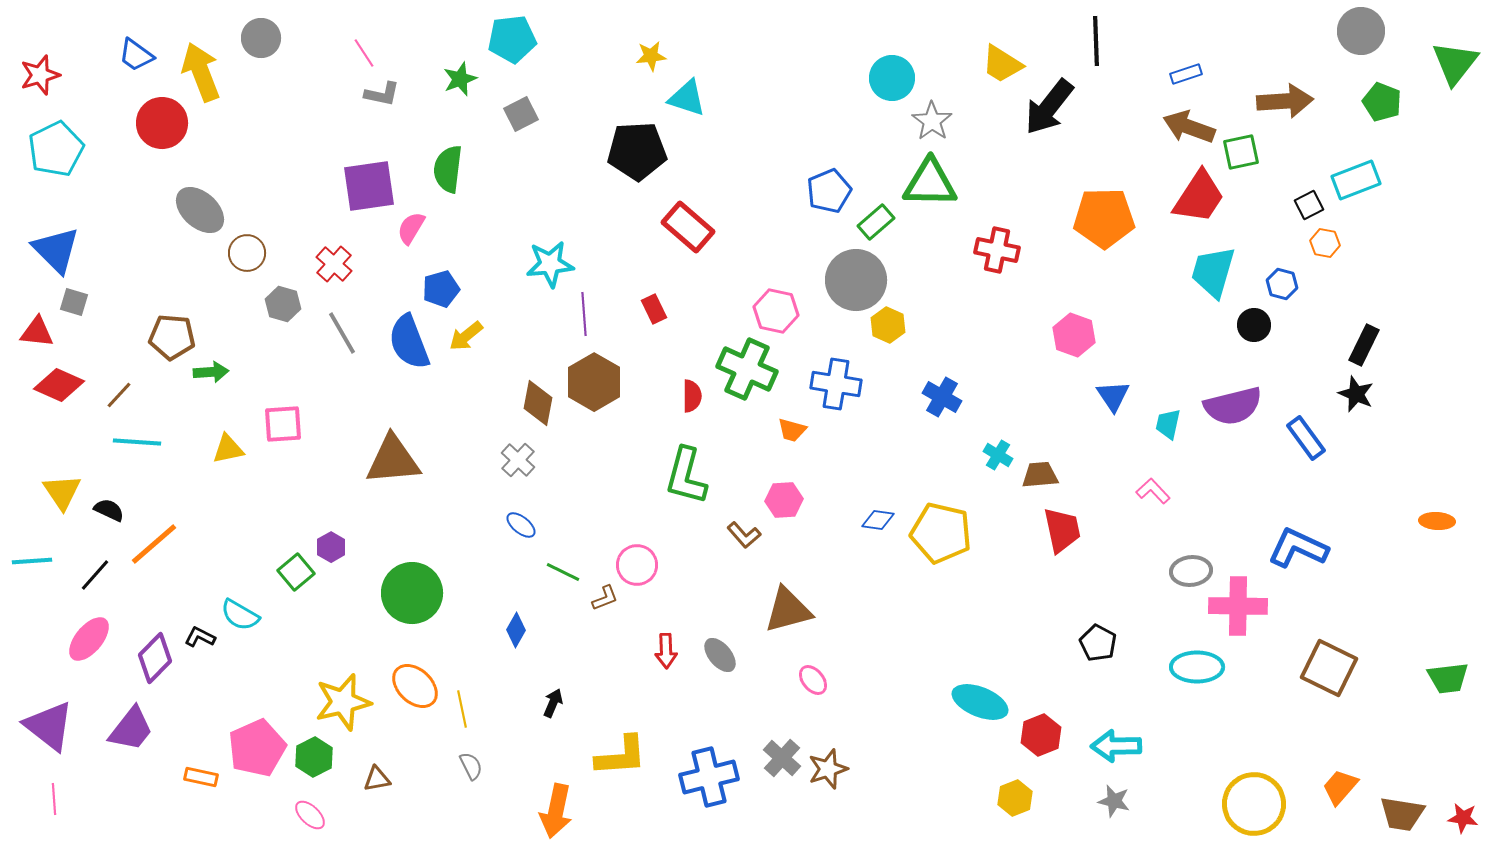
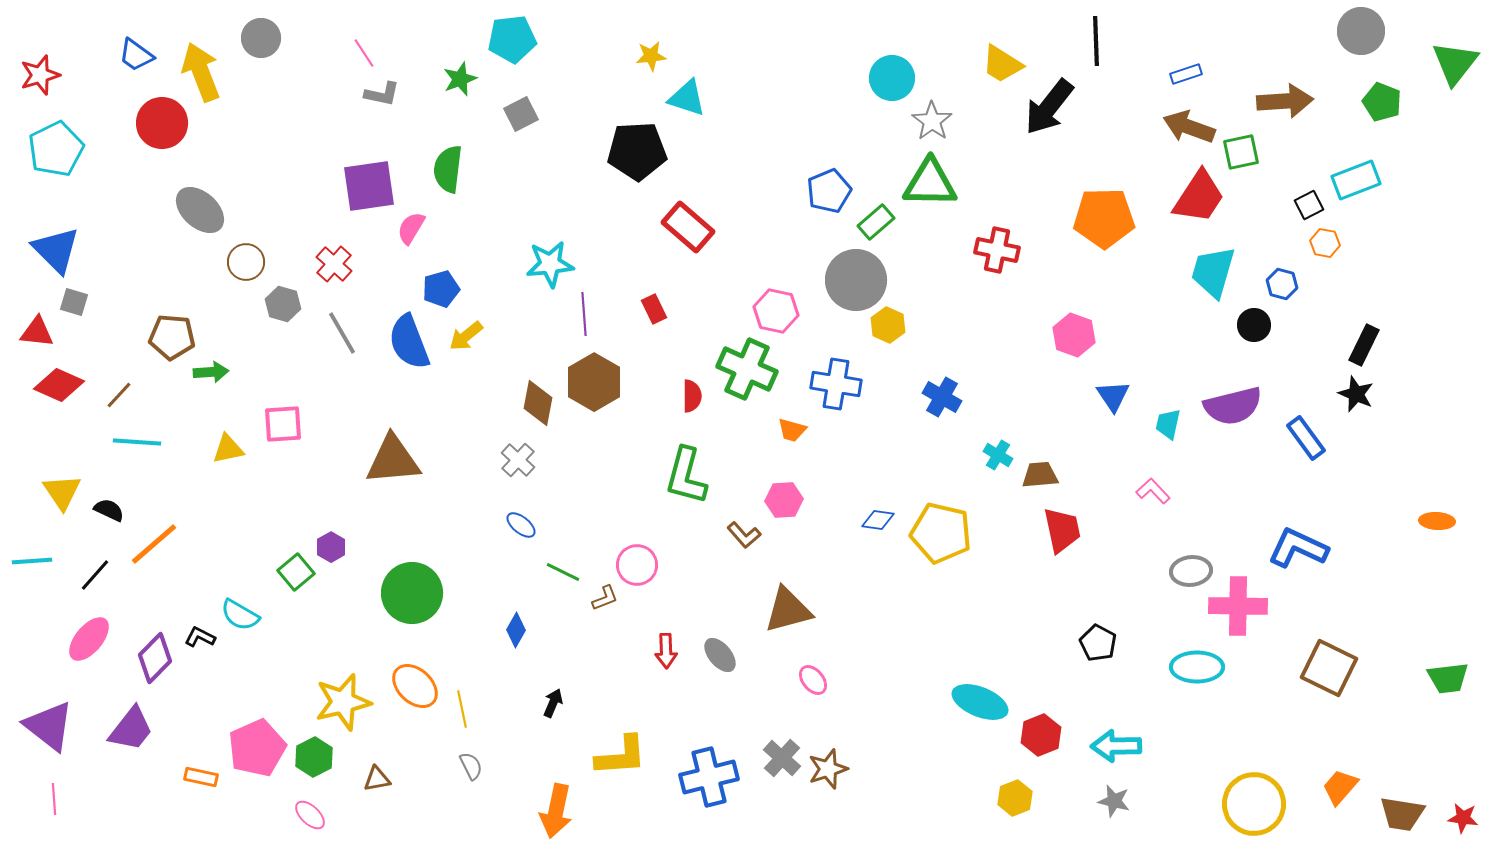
brown circle at (247, 253): moved 1 px left, 9 px down
